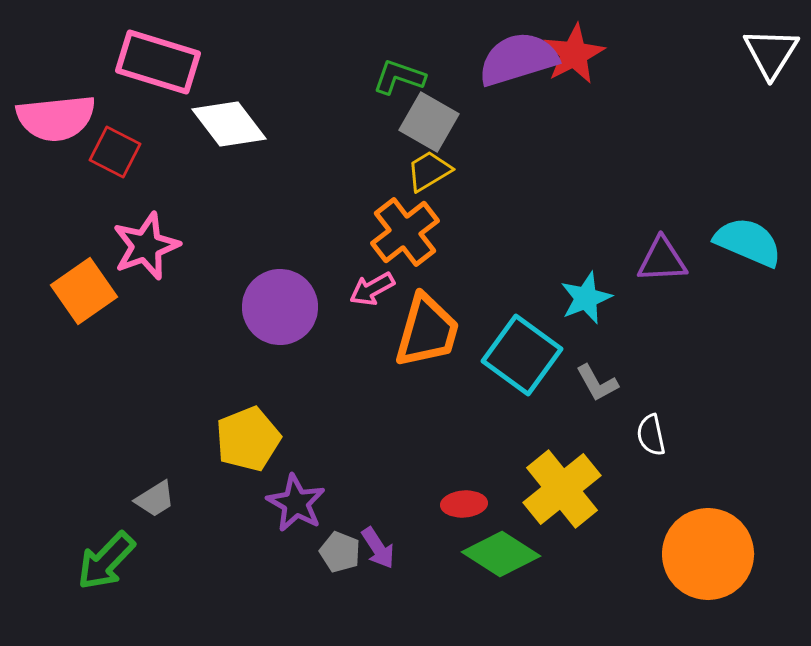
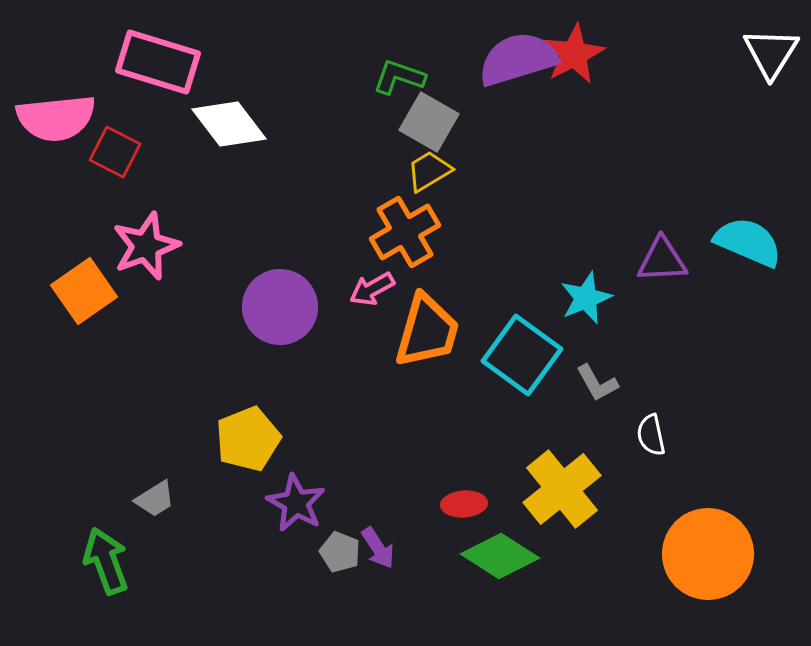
orange cross: rotated 8 degrees clockwise
green diamond: moved 1 px left, 2 px down
green arrow: rotated 116 degrees clockwise
